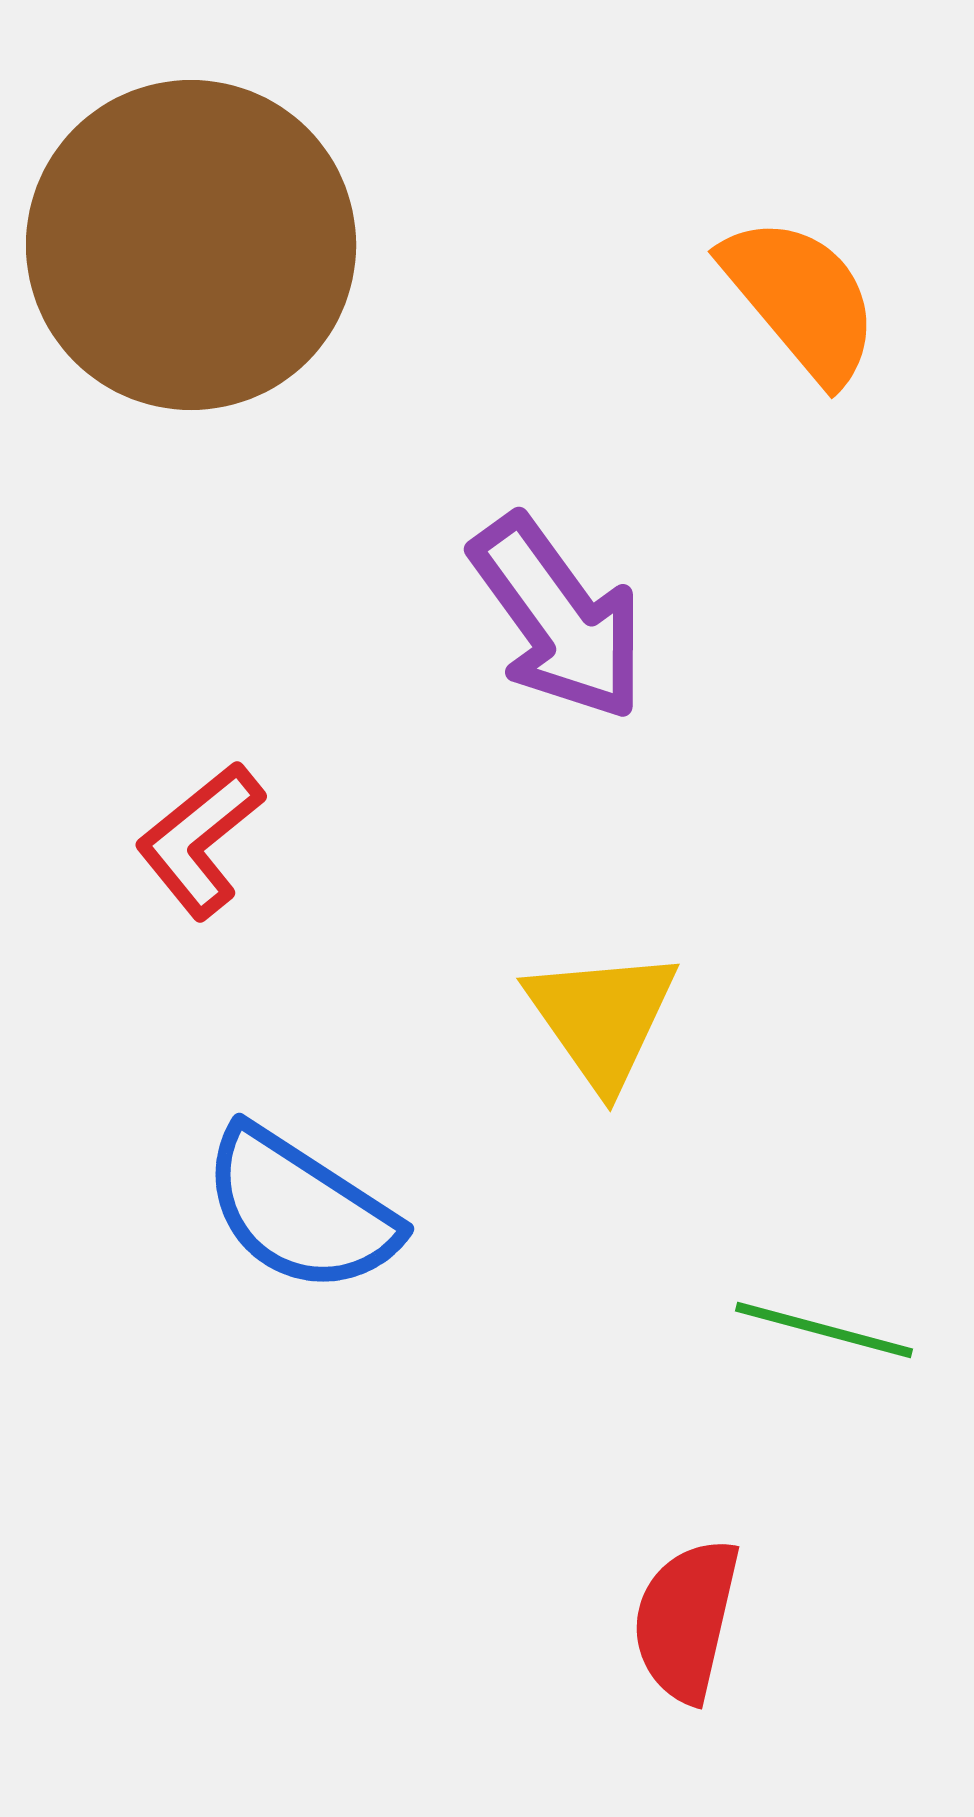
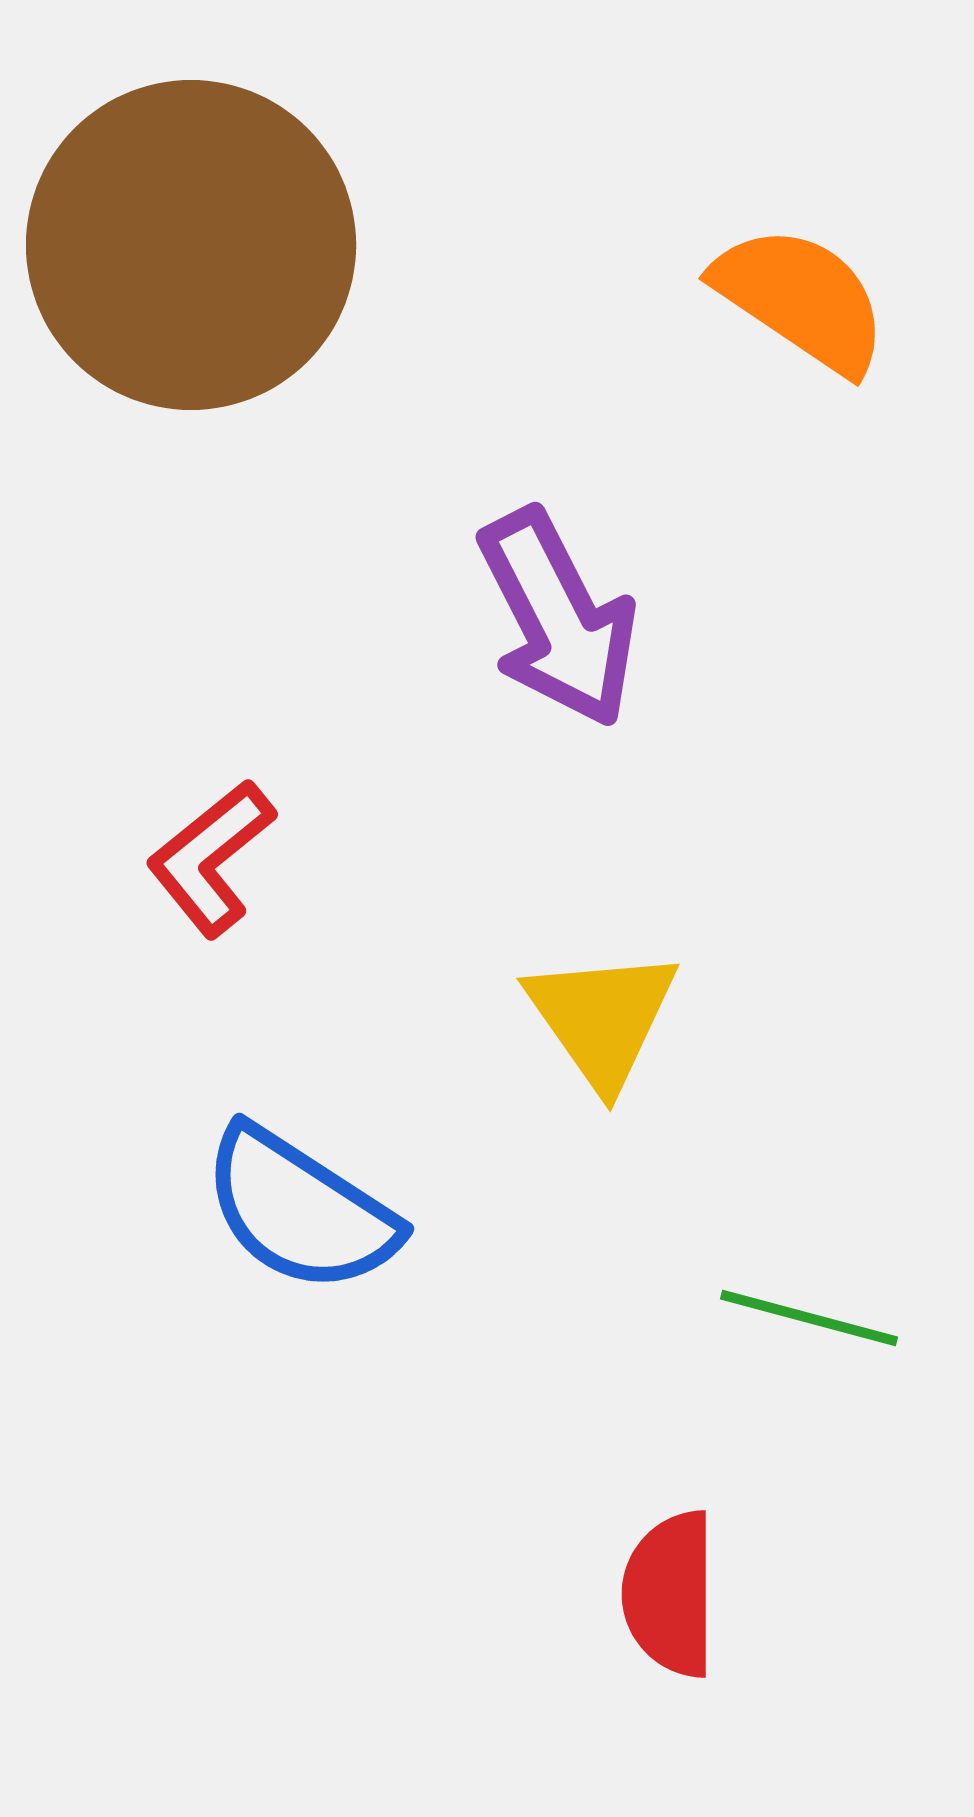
orange semicircle: rotated 16 degrees counterclockwise
purple arrow: rotated 9 degrees clockwise
red L-shape: moved 11 px right, 18 px down
green line: moved 15 px left, 12 px up
red semicircle: moved 16 px left, 26 px up; rotated 13 degrees counterclockwise
